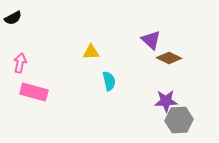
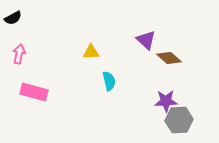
purple triangle: moved 5 px left
brown diamond: rotated 15 degrees clockwise
pink arrow: moved 1 px left, 9 px up
